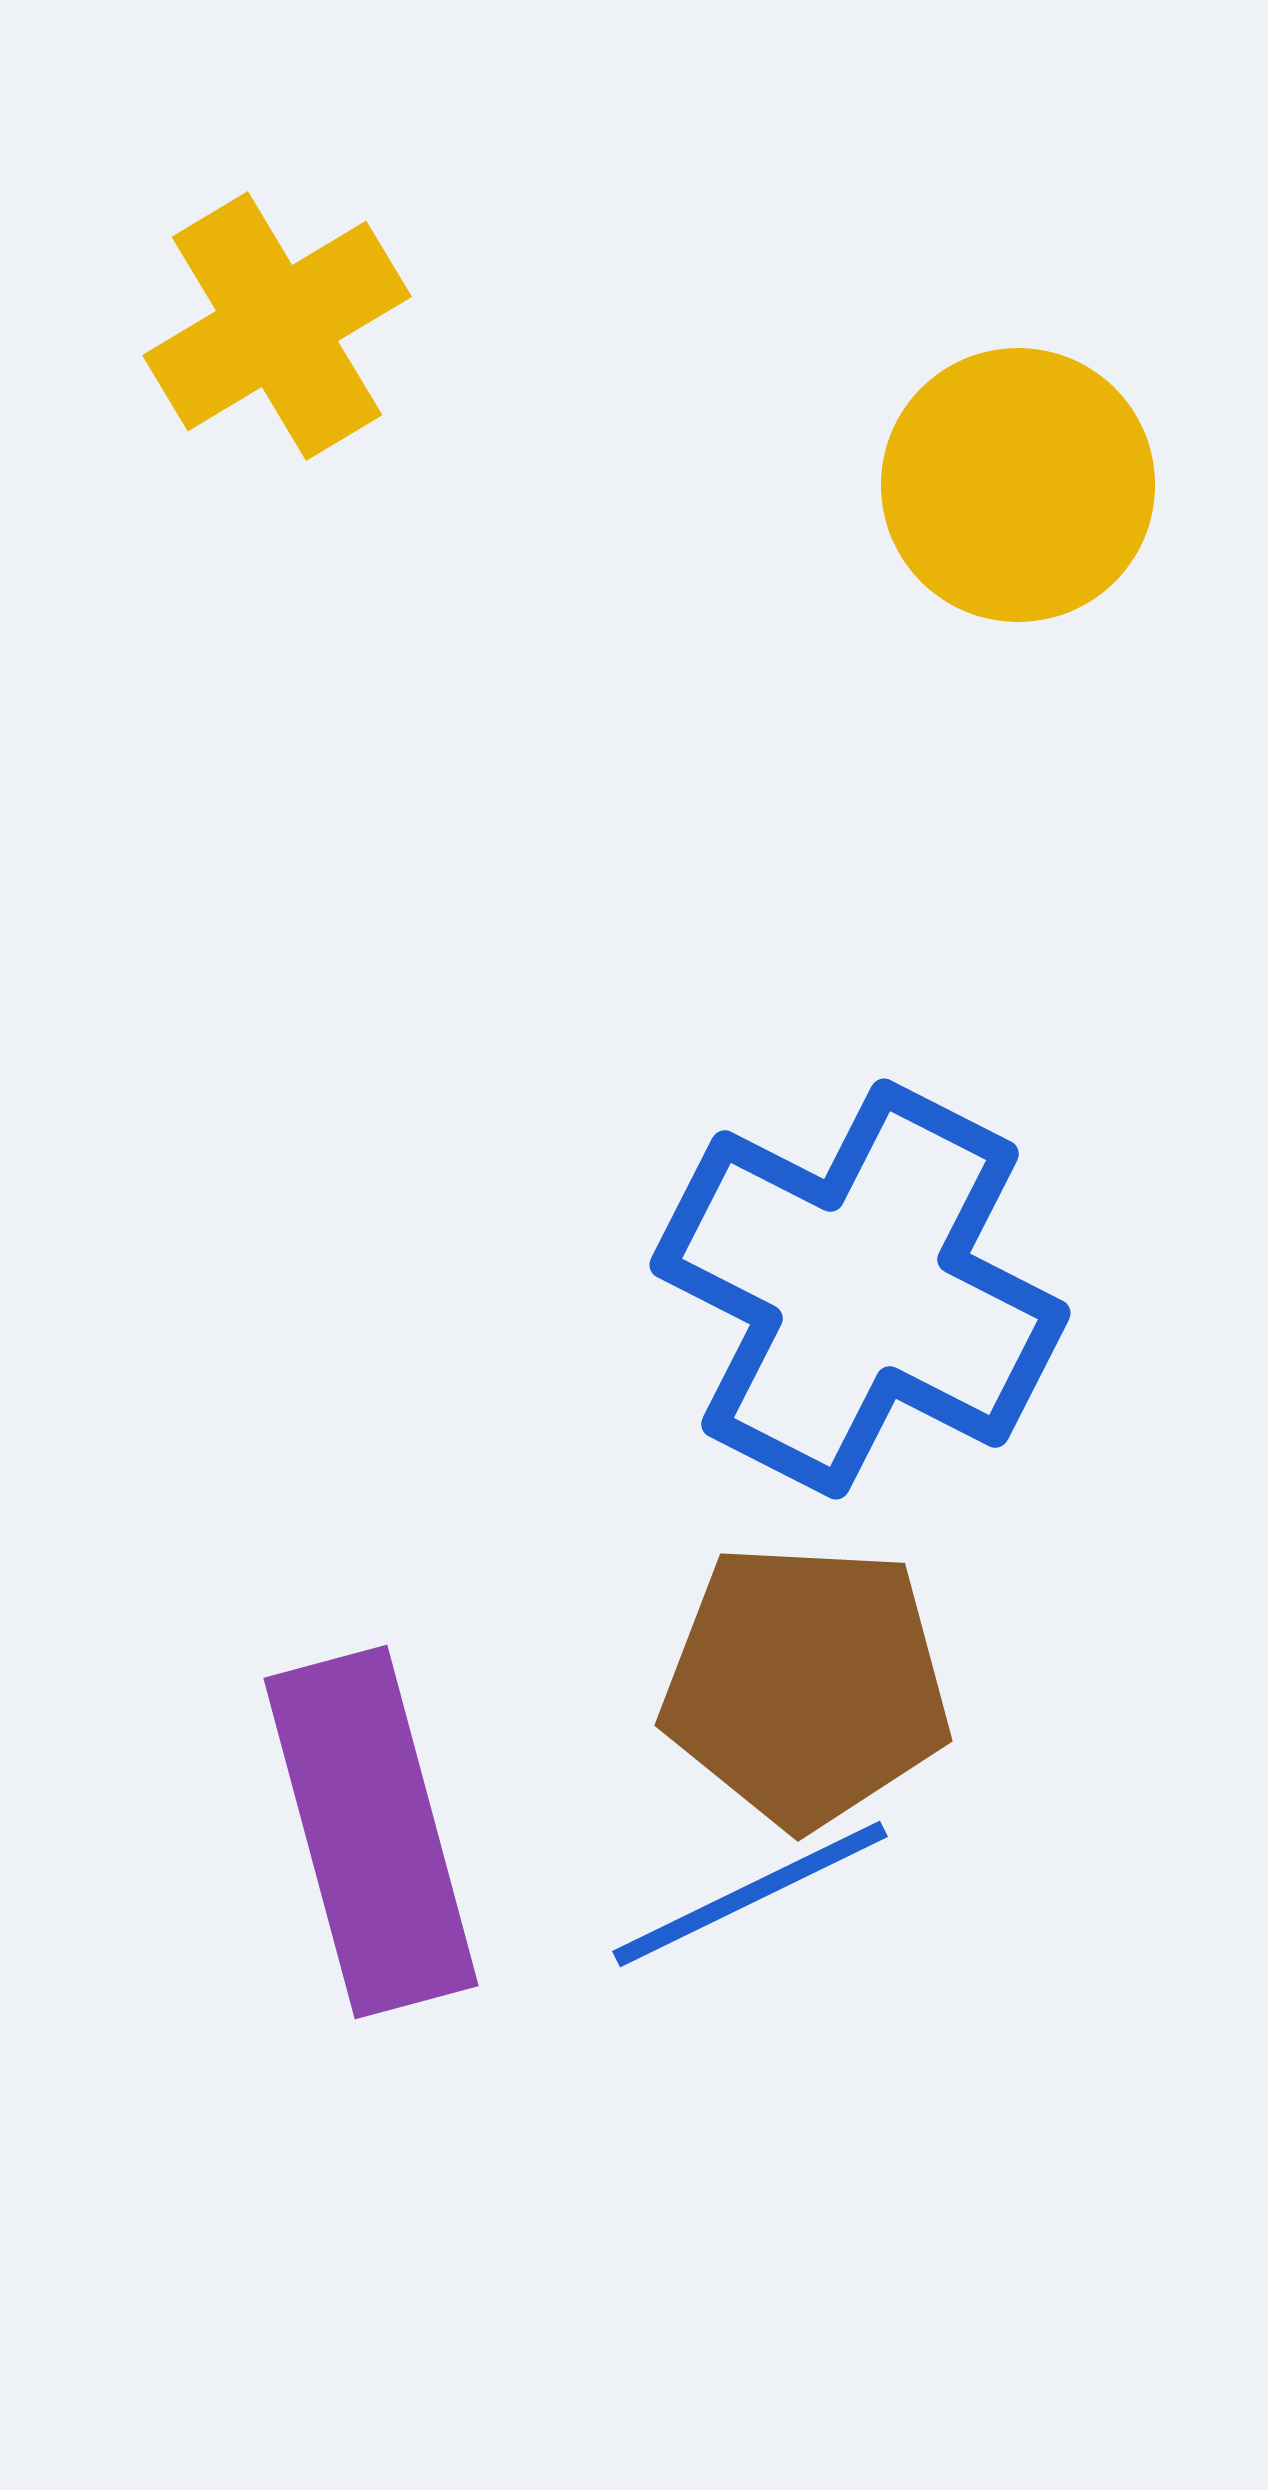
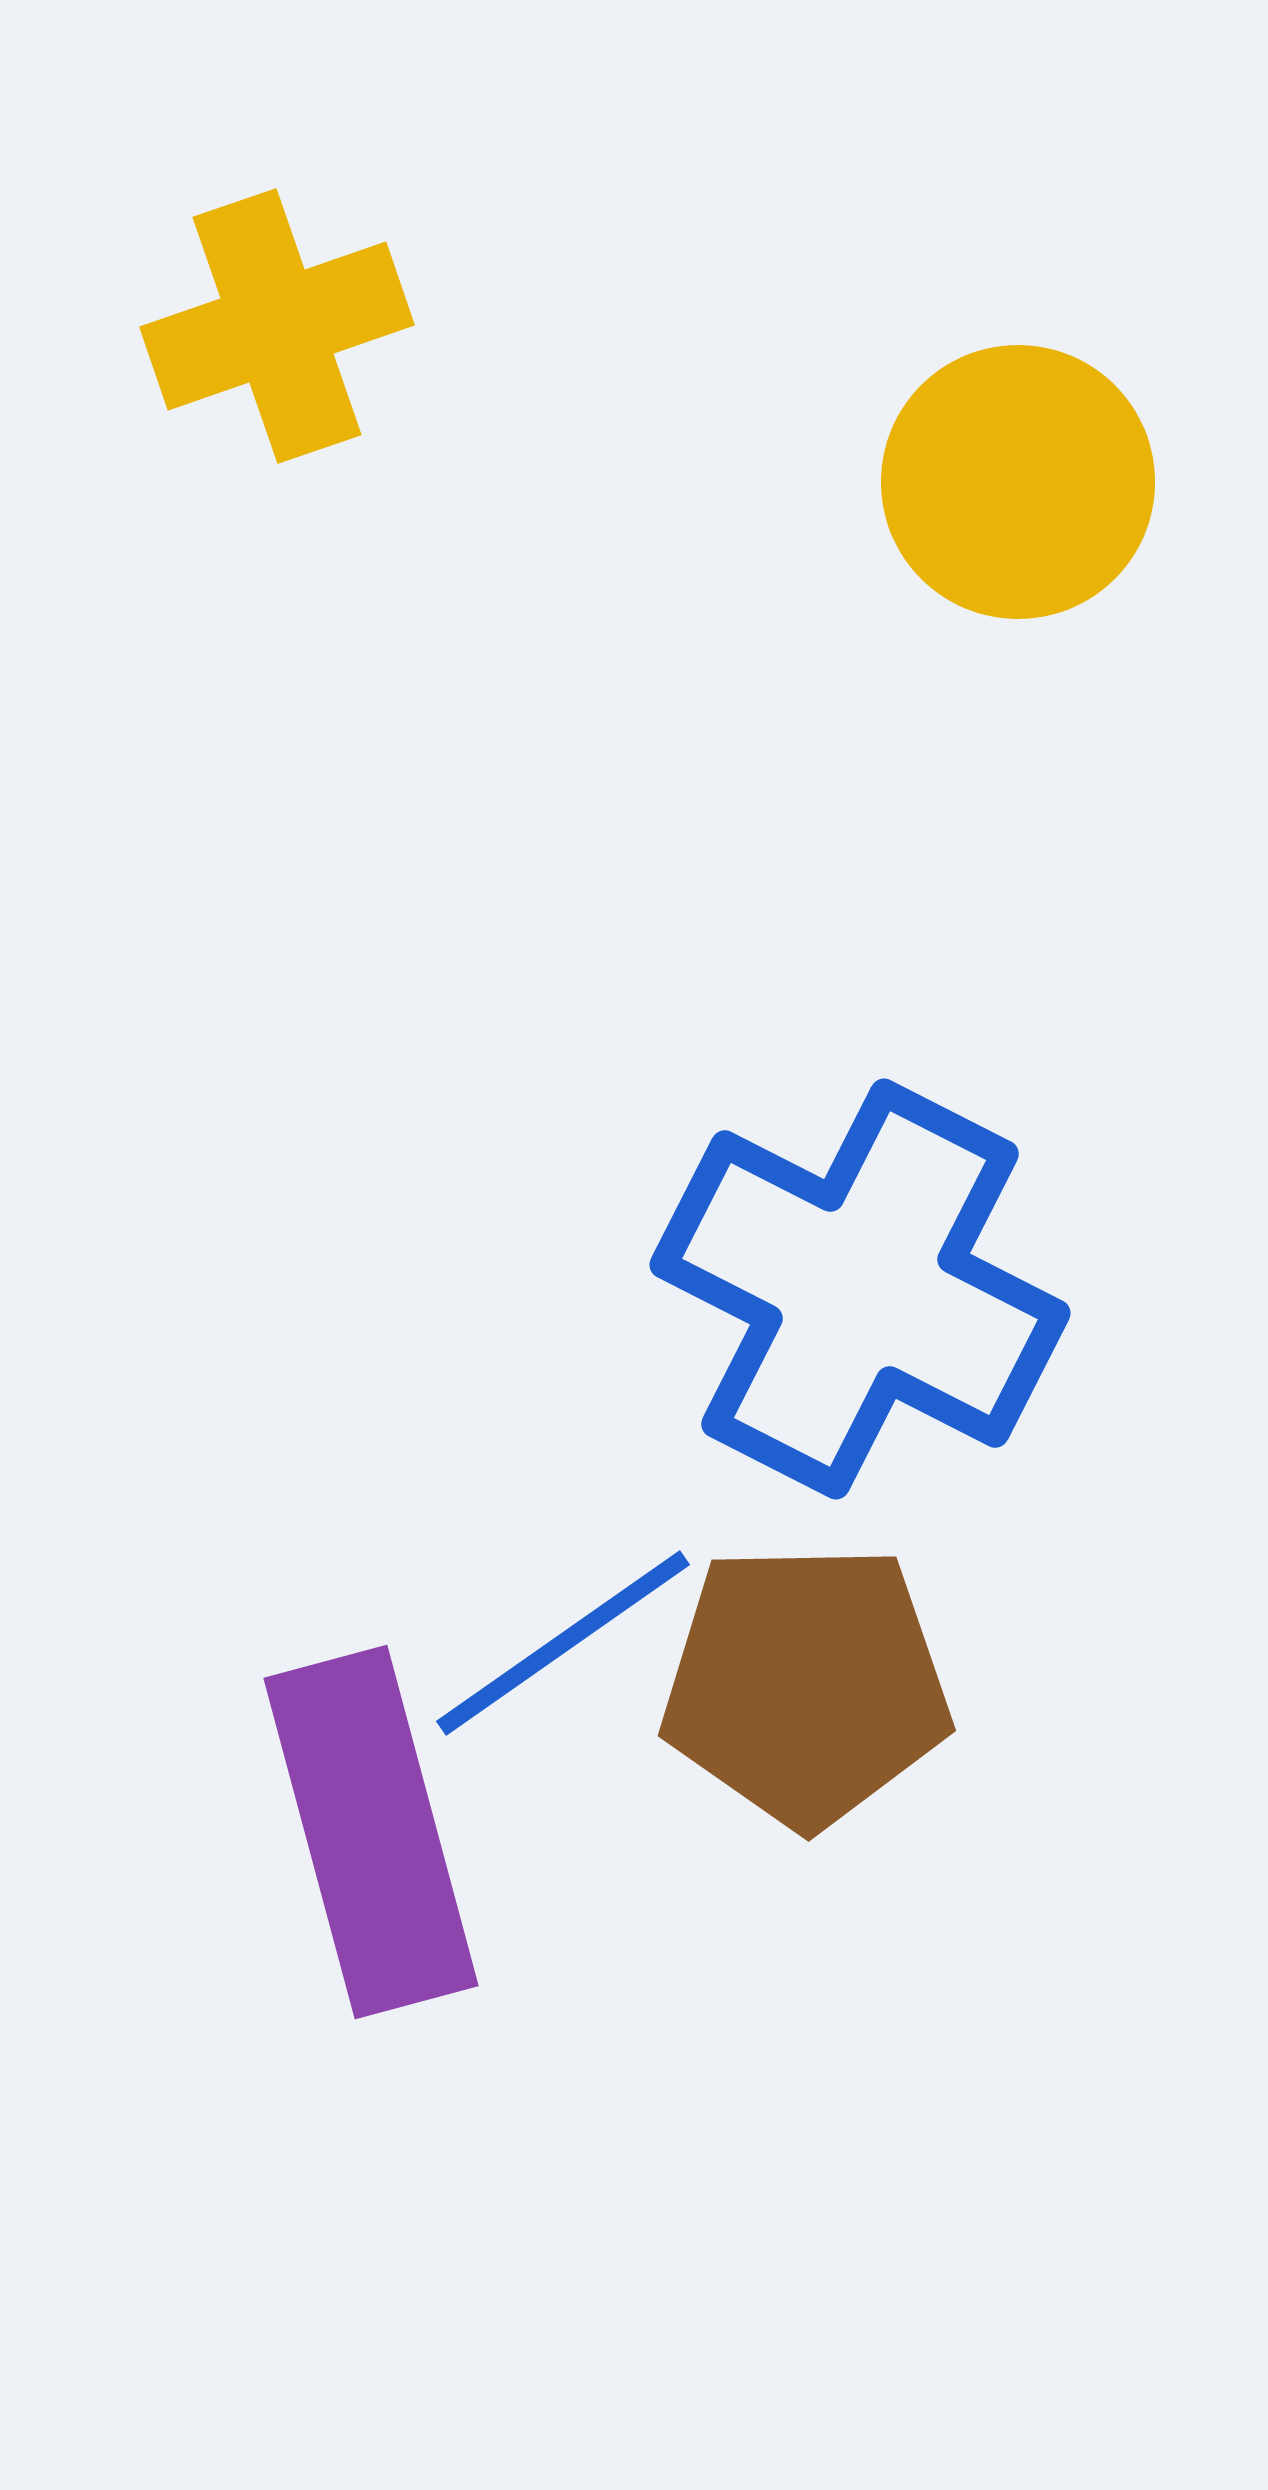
yellow cross: rotated 12 degrees clockwise
yellow circle: moved 3 px up
brown pentagon: rotated 4 degrees counterclockwise
blue line: moved 187 px left, 251 px up; rotated 9 degrees counterclockwise
